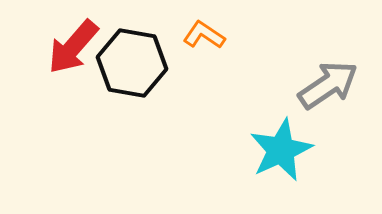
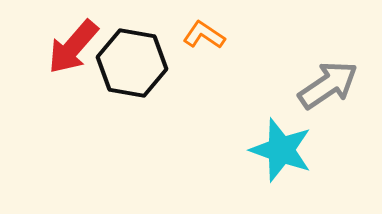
cyan star: rotated 28 degrees counterclockwise
